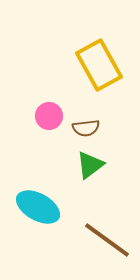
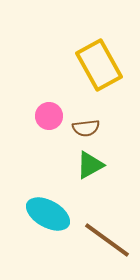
green triangle: rotated 8 degrees clockwise
cyan ellipse: moved 10 px right, 7 px down
